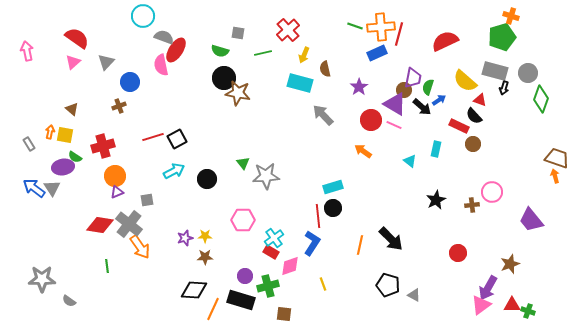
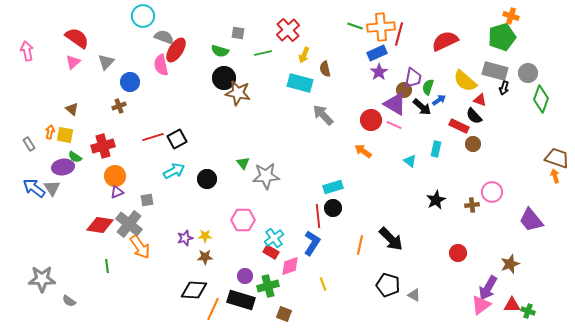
purple star at (359, 87): moved 20 px right, 15 px up
brown square at (284, 314): rotated 14 degrees clockwise
